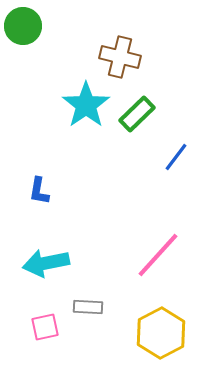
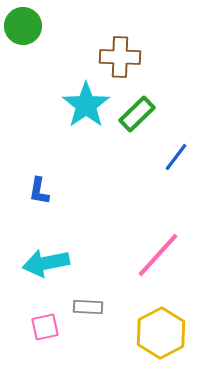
brown cross: rotated 12 degrees counterclockwise
